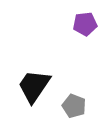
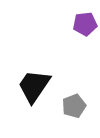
gray pentagon: rotated 30 degrees clockwise
